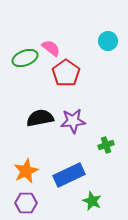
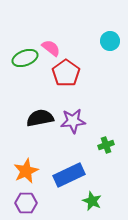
cyan circle: moved 2 px right
